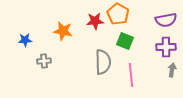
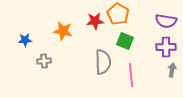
purple semicircle: moved 1 px down; rotated 20 degrees clockwise
